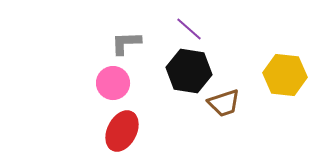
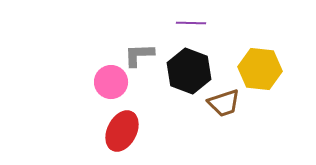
purple line: moved 2 px right, 6 px up; rotated 40 degrees counterclockwise
gray L-shape: moved 13 px right, 12 px down
black hexagon: rotated 12 degrees clockwise
yellow hexagon: moved 25 px left, 6 px up
pink circle: moved 2 px left, 1 px up
